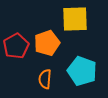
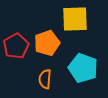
cyan pentagon: moved 1 px right, 3 px up
